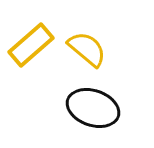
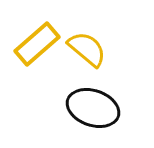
yellow rectangle: moved 6 px right, 1 px up
